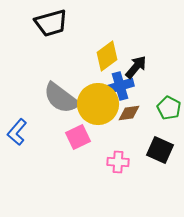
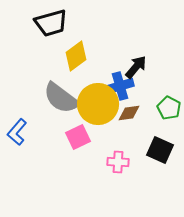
yellow diamond: moved 31 px left
